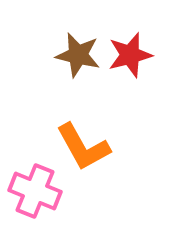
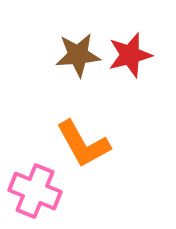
brown star: rotated 18 degrees counterclockwise
orange L-shape: moved 3 px up
